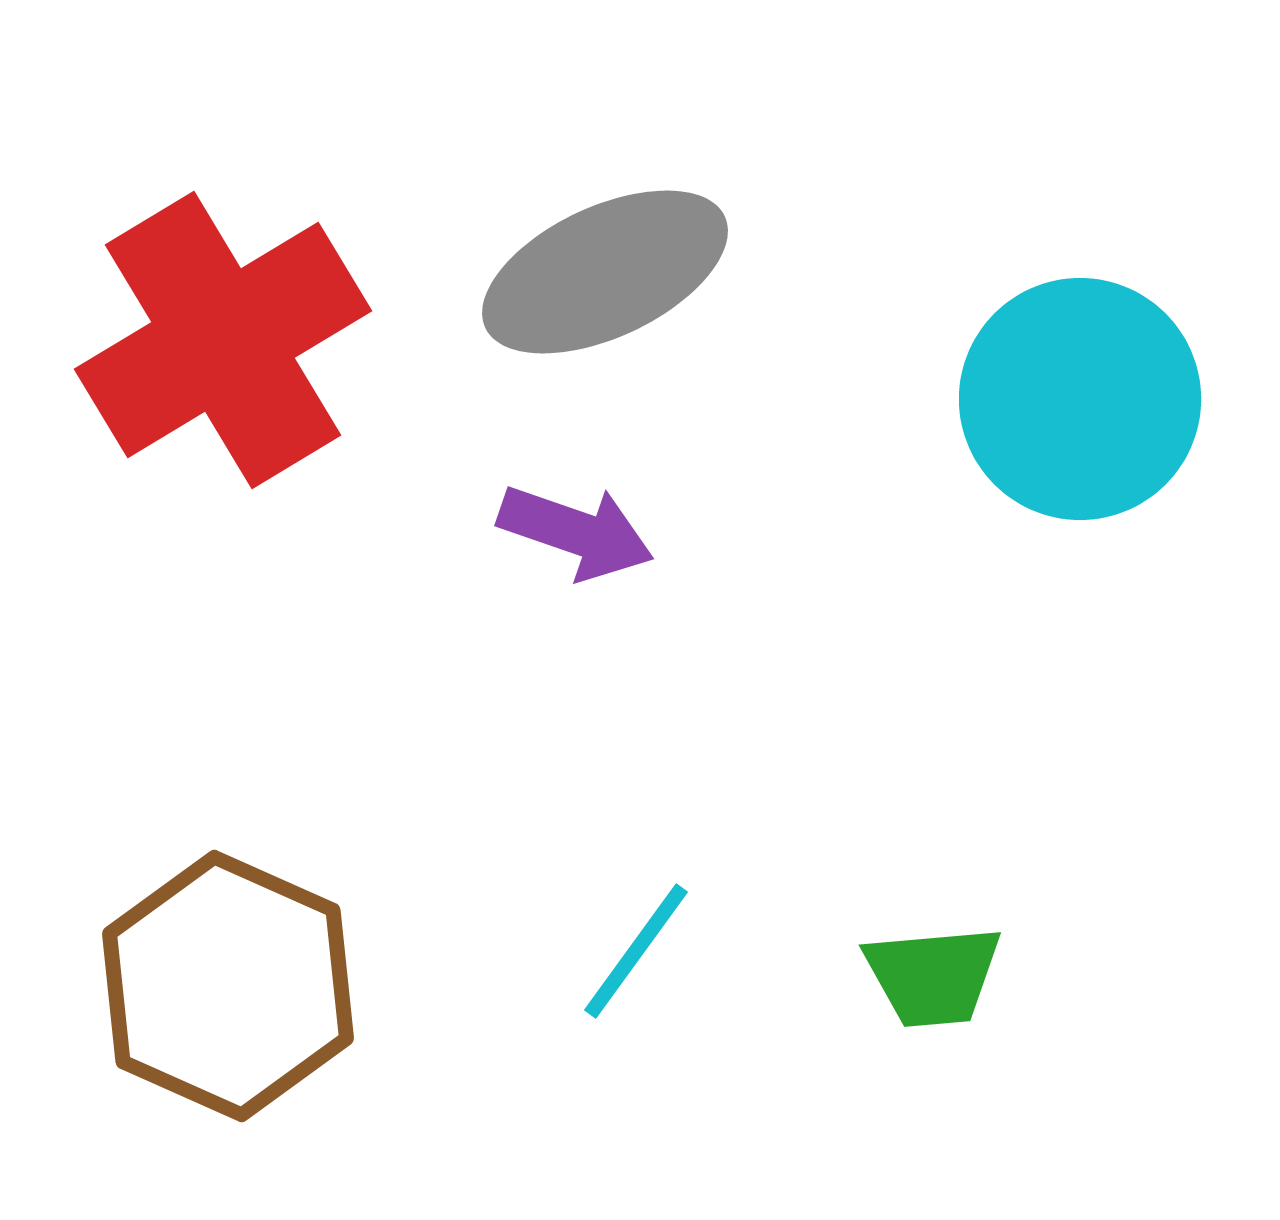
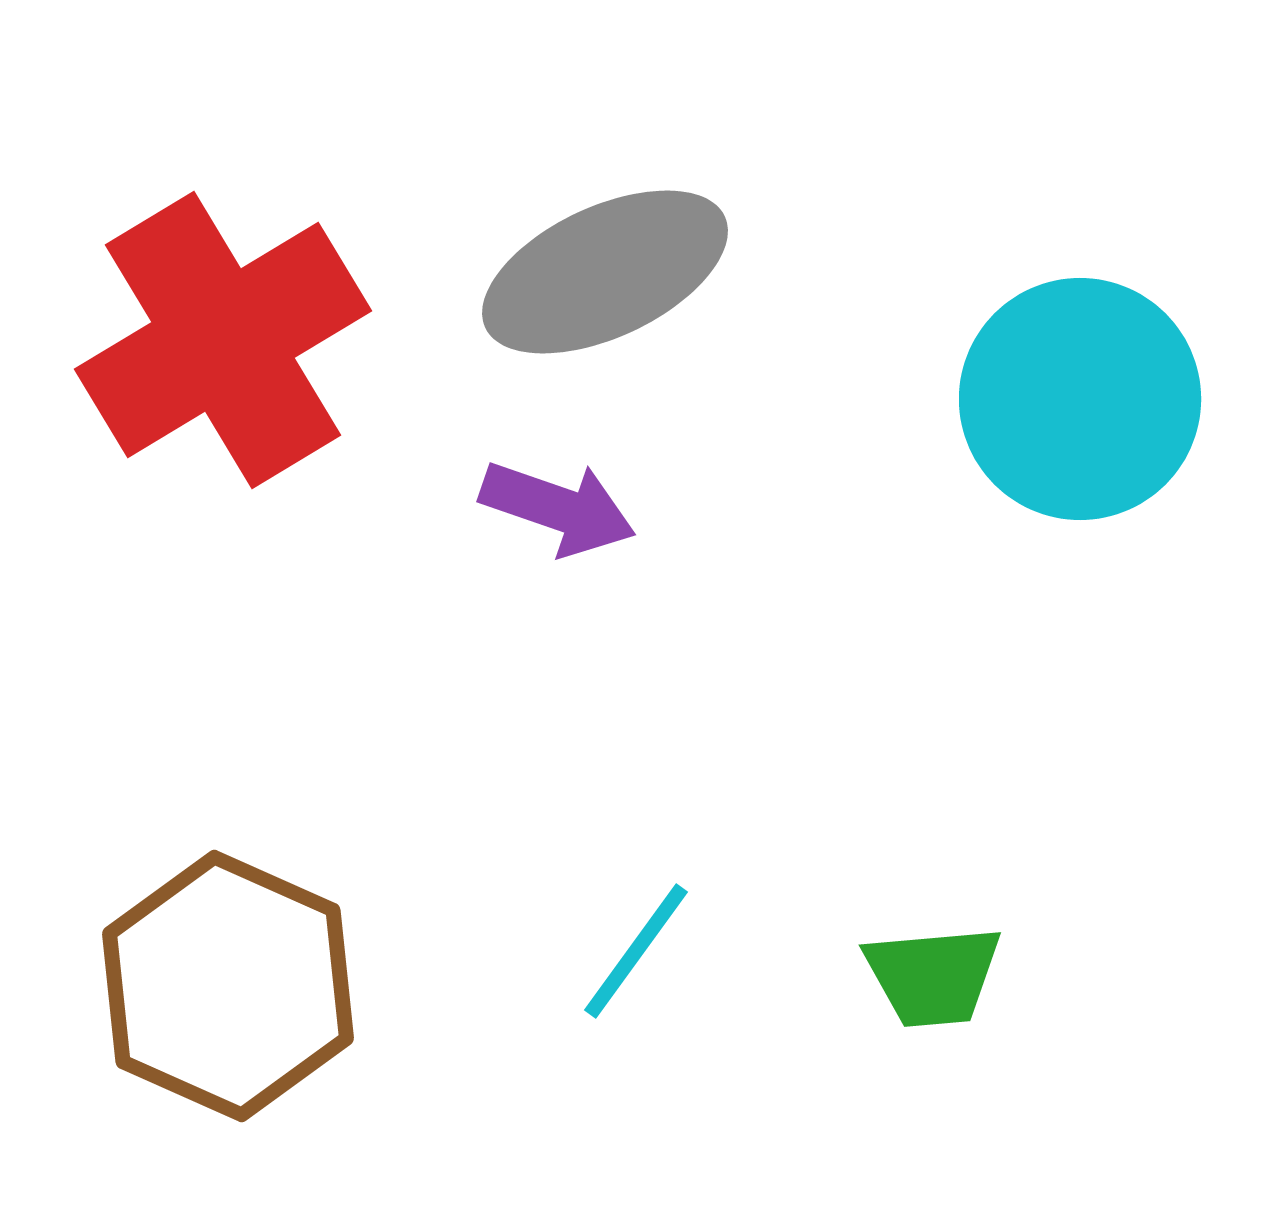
purple arrow: moved 18 px left, 24 px up
